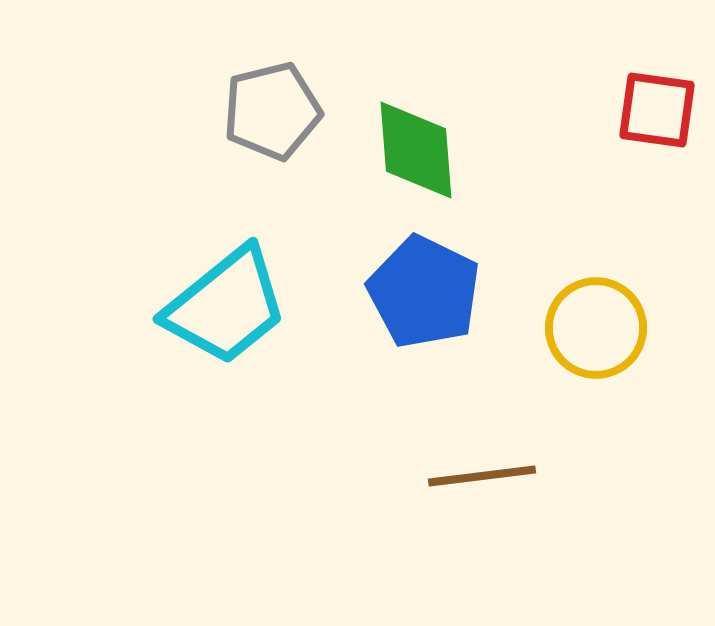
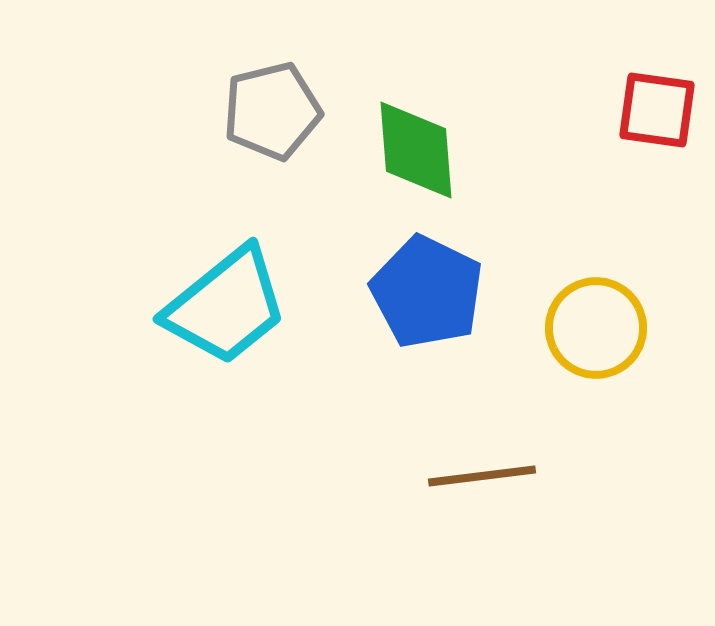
blue pentagon: moved 3 px right
